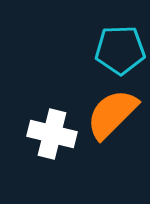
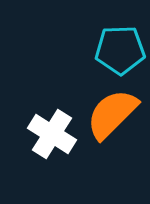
white cross: rotated 18 degrees clockwise
